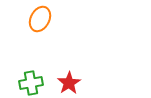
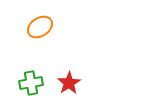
orange ellipse: moved 8 px down; rotated 30 degrees clockwise
